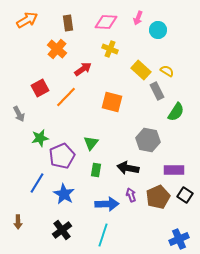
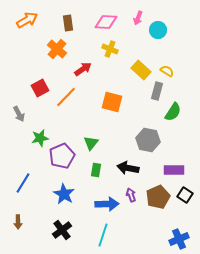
gray rectangle: rotated 42 degrees clockwise
green semicircle: moved 3 px left
blue line: moved 14 px left
